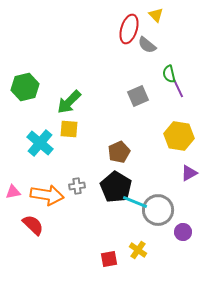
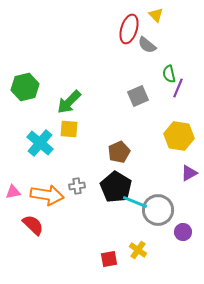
purple line: rotated 48 degrees clockwise
